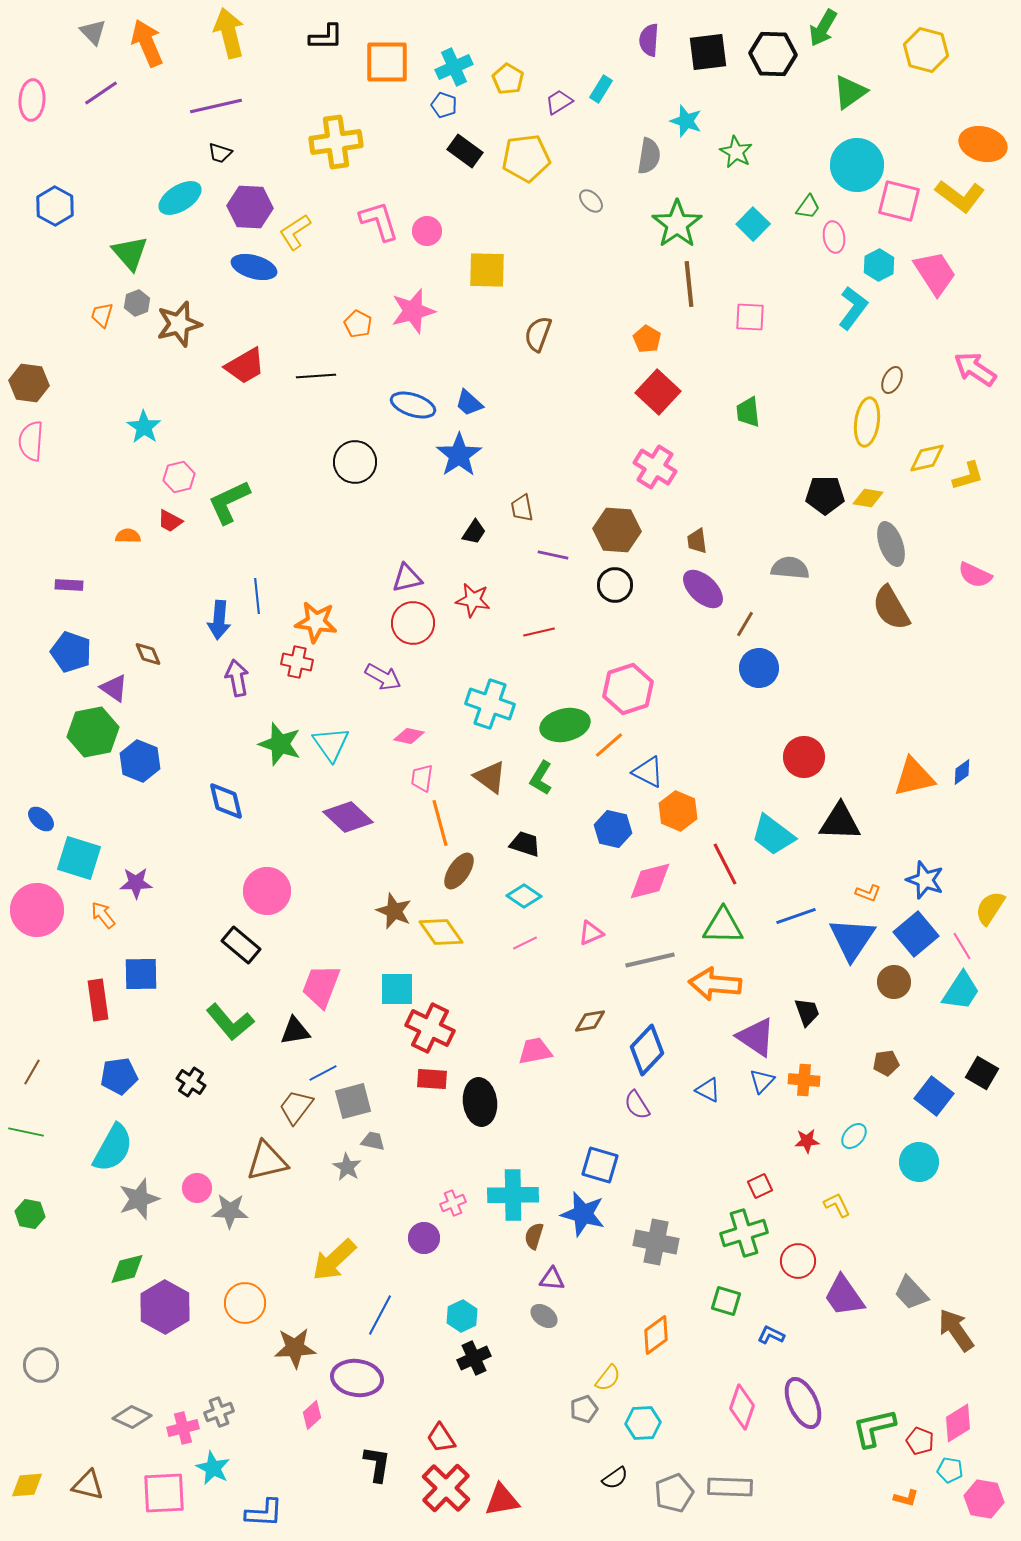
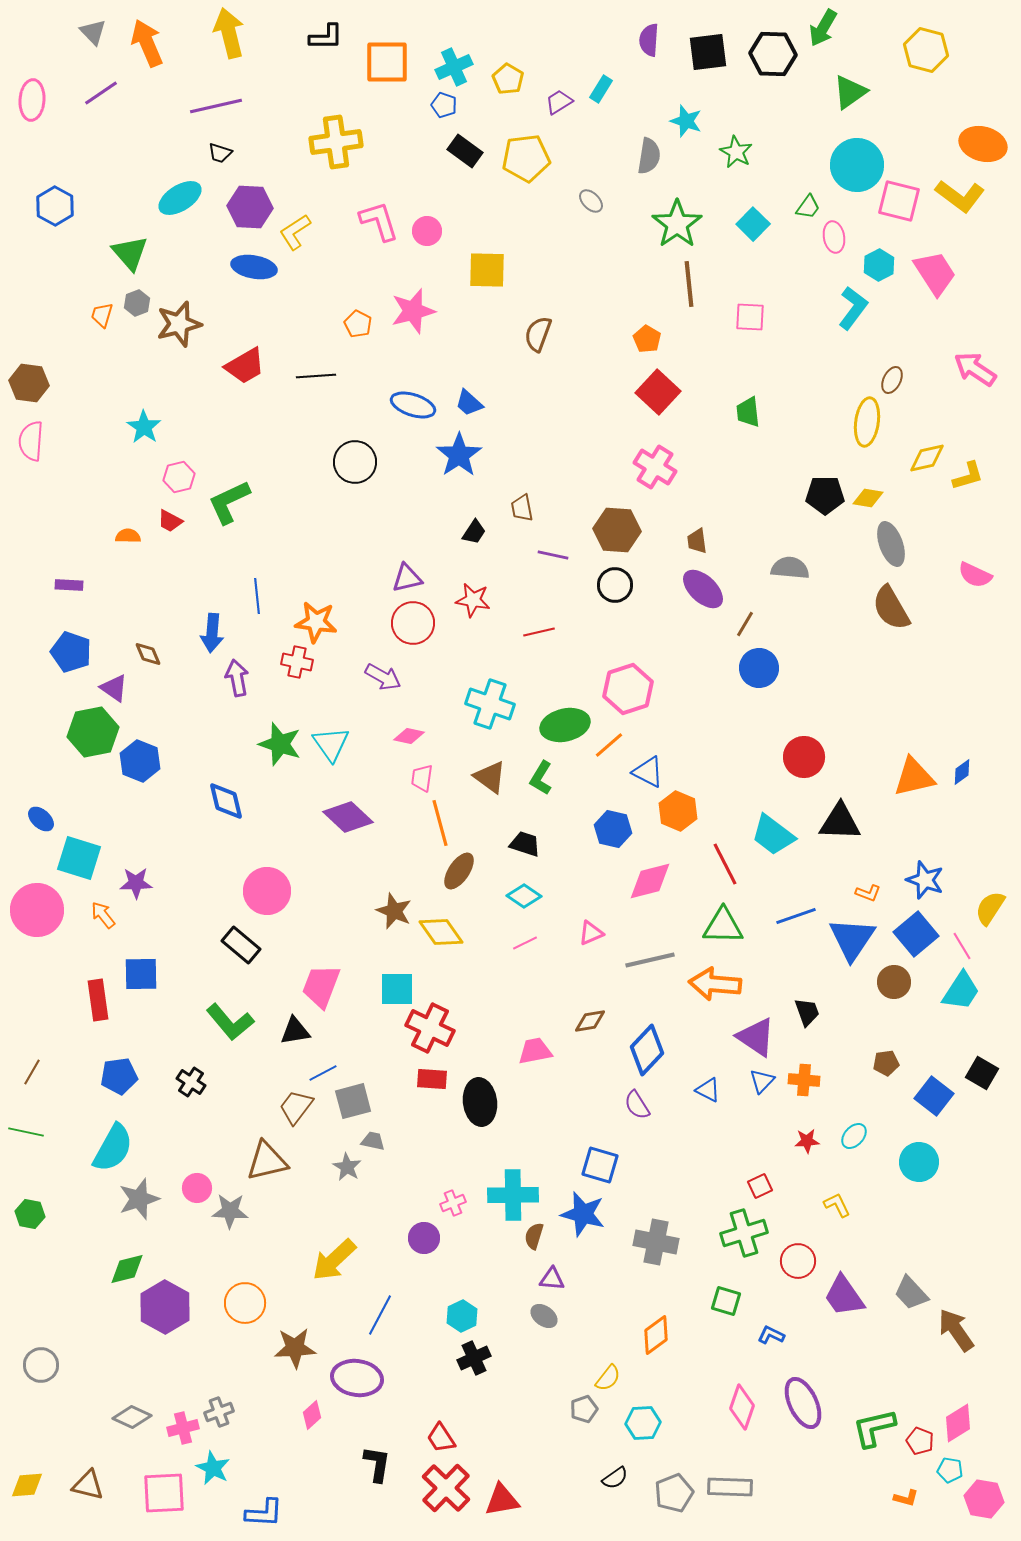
blue ellipse at (254, 267): rotated 6 degrees counterclockwise
blue arrow at (219, 620): moved 7 px left, 13 px down
